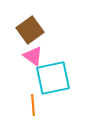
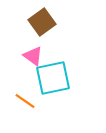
brown square: moved 12 px right, 8 px up
orange line: moved 8 px left, 4 px up; rotated 50 degrees counterclockwise
